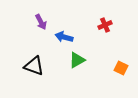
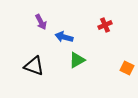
orange square: moved 6 px right
